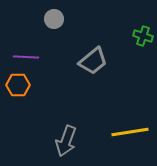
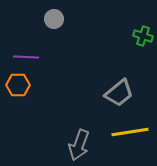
gray trapezoid: moved 26 px right, 32 px down
gray arrow: moved 13 px right, 4 px down
